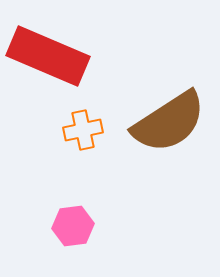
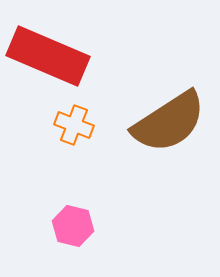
orange cross: moved 9 px left, 5 px up; rotated 33 degrees clockwise
pink hexagon: rotated 21 degrees clockwise
